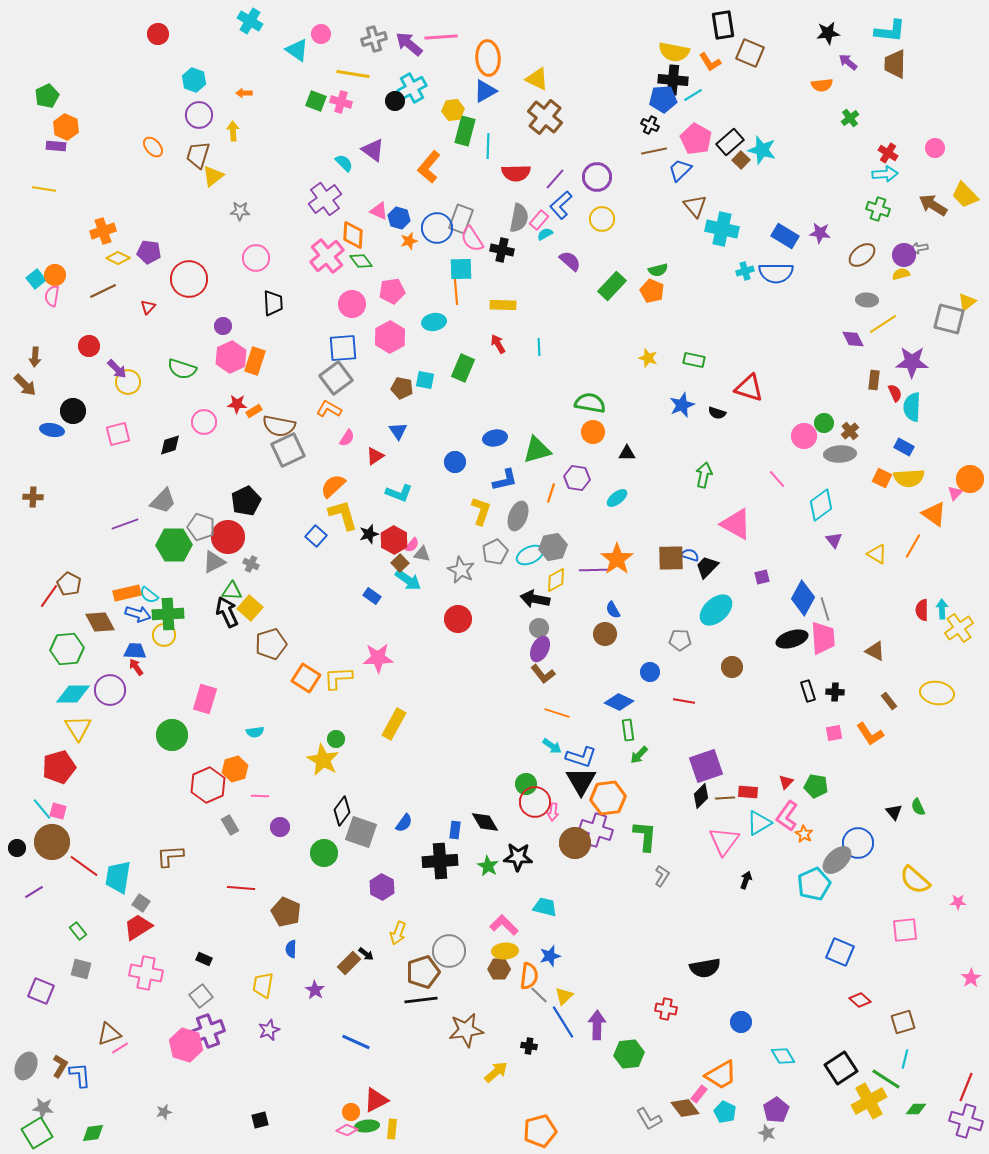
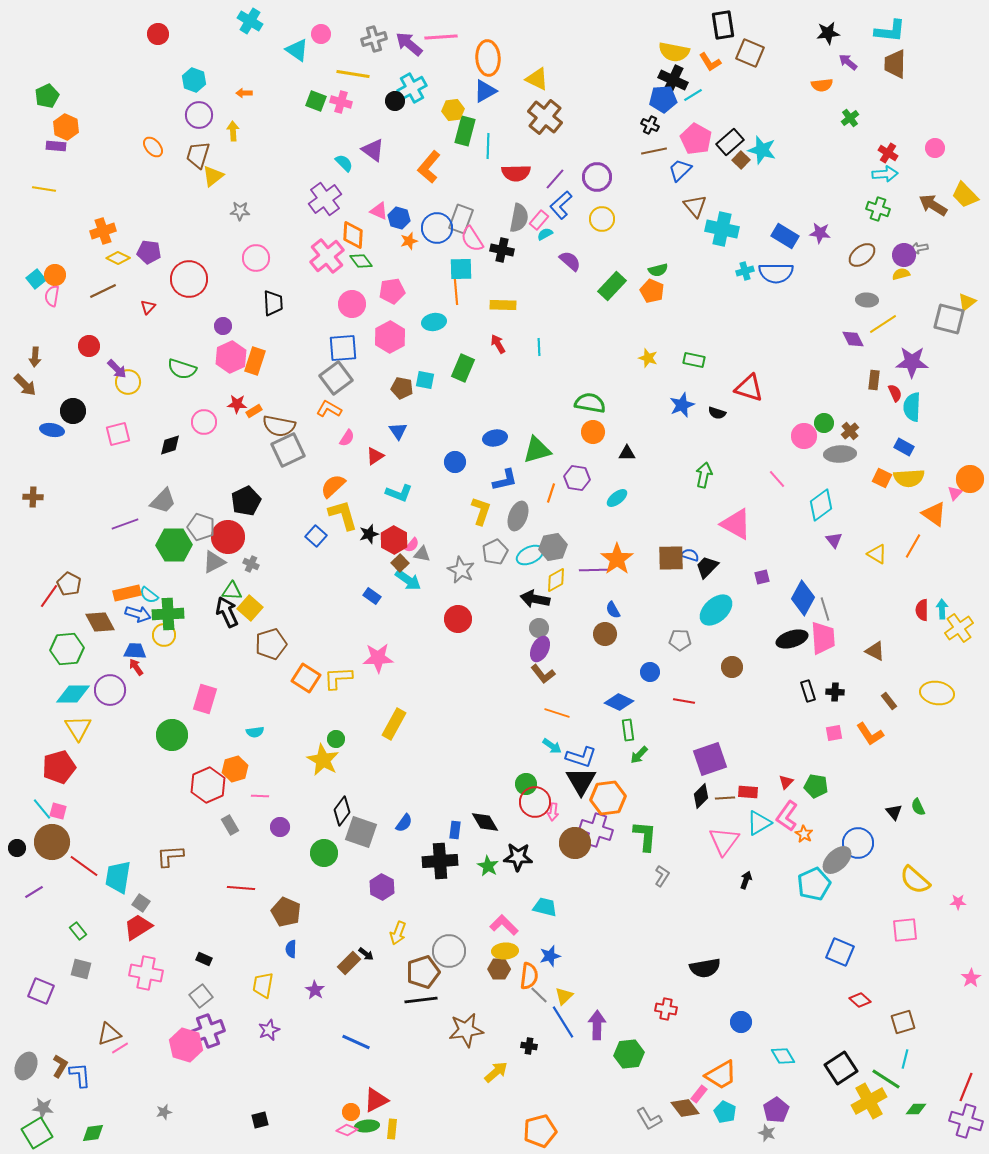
black cross at (673, 80): rotated 20 degrees clockwise
purple square at (706, 766): moved 4 px right, 7 px up
